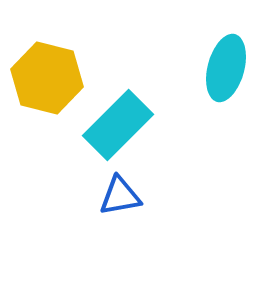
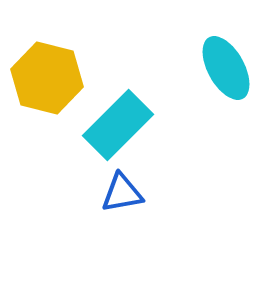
cyan ellipse: rotated 44 degrees counterclockwise
blue triangle: moved 2 px right, 3 px up
